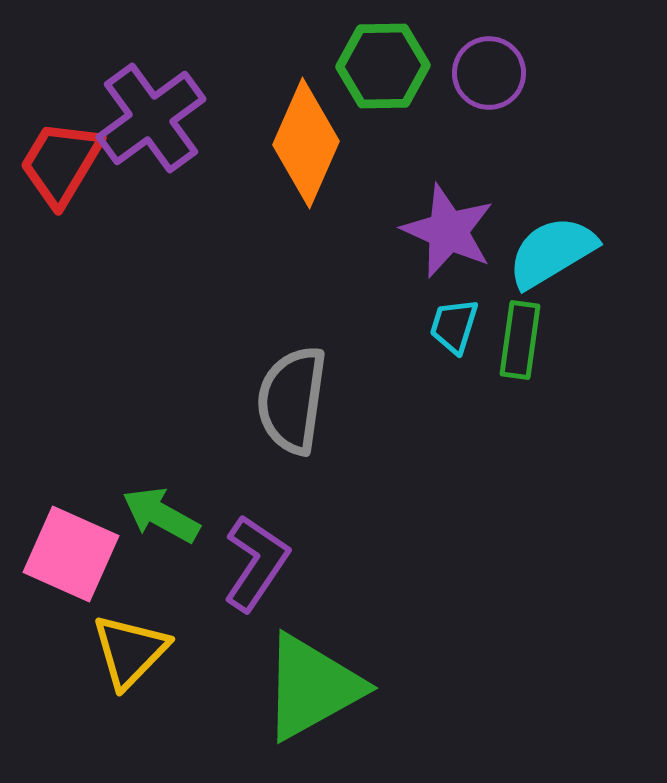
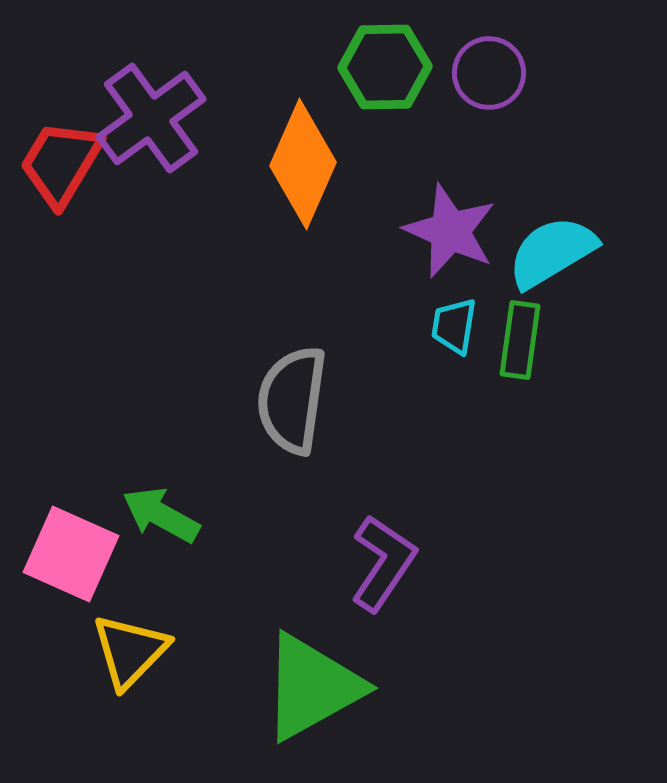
green hexagon: moved 2 px right, 1 px down
orange diamond: moved 3 px left, 21 px down
purple star: moved 2 px right
cyan trapezoid: rotated 8 degrees counterclockwise
purple L-shape: moved 127 px right
